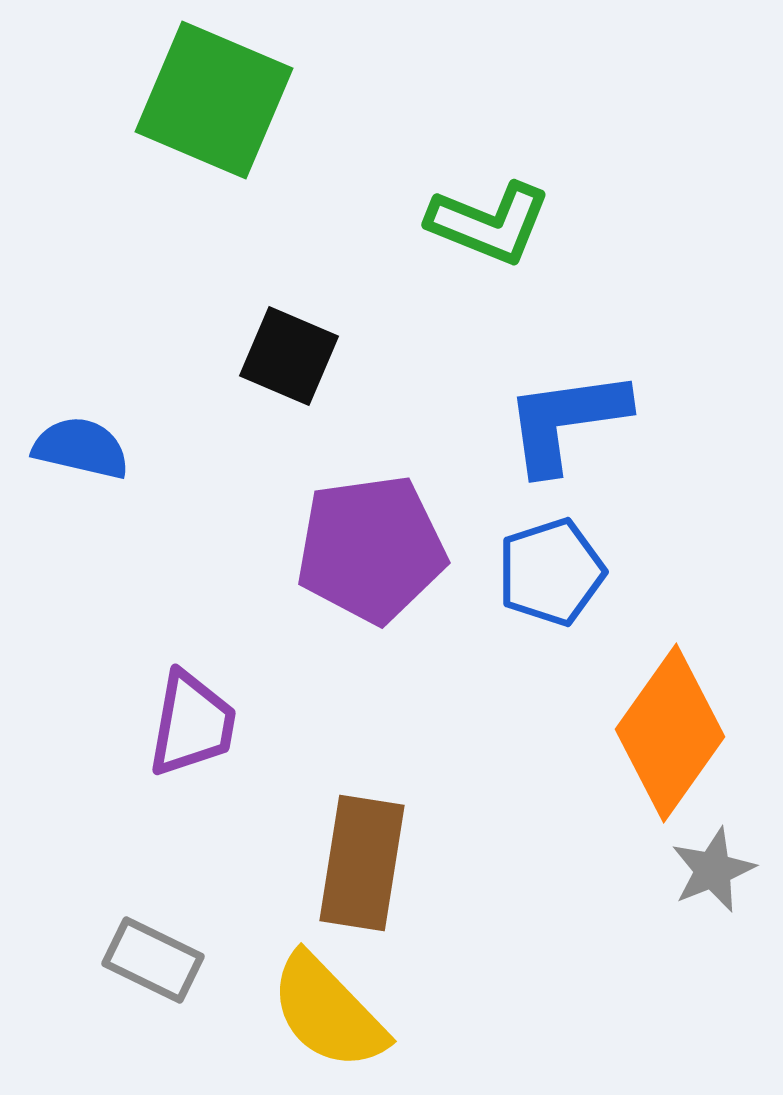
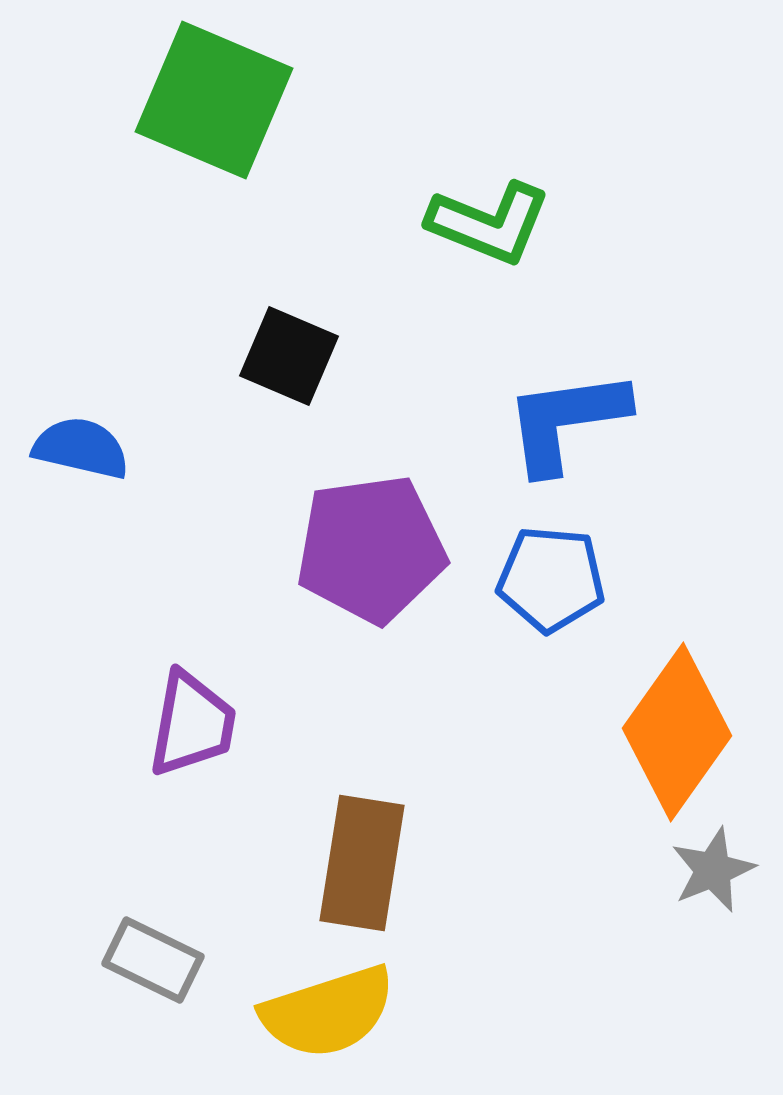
blue pentagon: moved 7 px down; rotated 23 degrees clockwise
orange diamond: moved 7 px right, 1 px up
yellow semicircle: rotated 64 degrees counterclockwise
